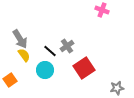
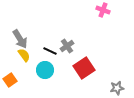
pink cross: moved 1 px right
black line: rotated 16 degrees counterclockwise
